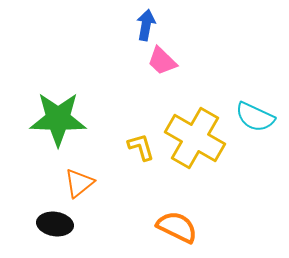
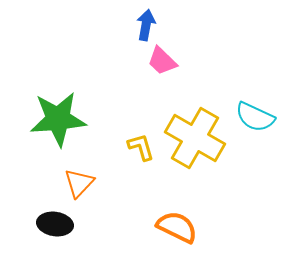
green star: rotated 6 degrees counterclockwise
orange triangle: rotated 8 degrees counterclockwise
